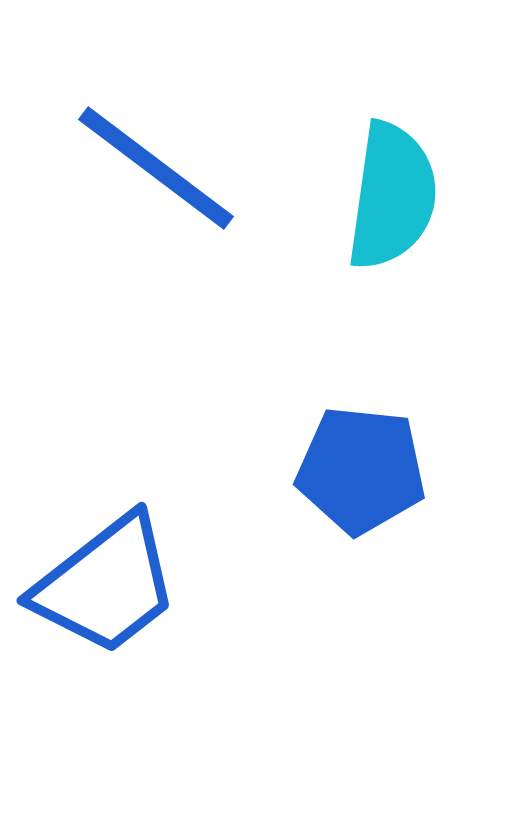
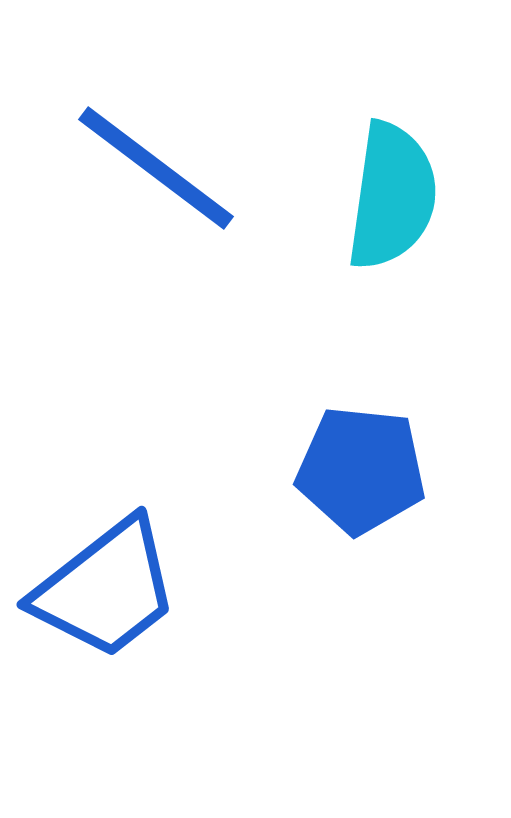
blue trapezoid: moved 4 px down
